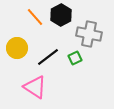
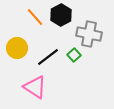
green square: moved 1 px left, 3 px up; rotated 16 degrees counterclockwise
